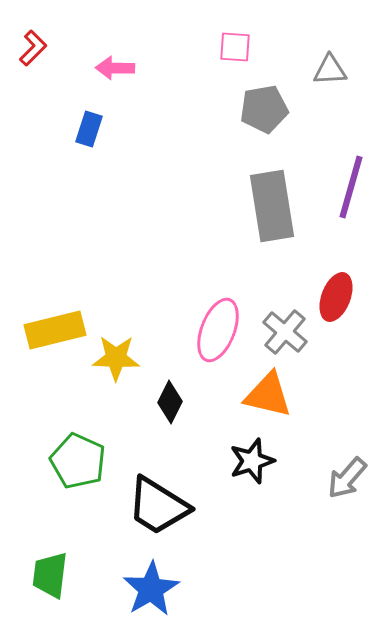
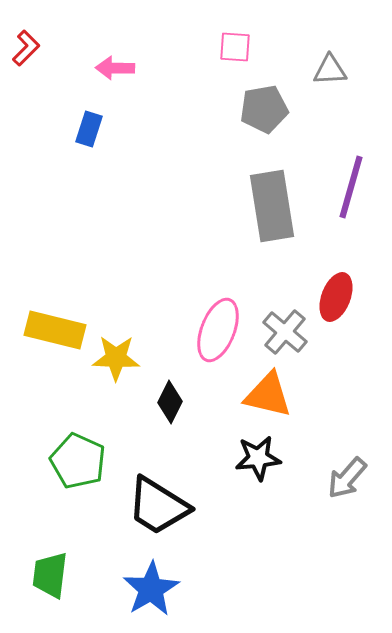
red L-shape: moved 7 px left
yellow rectangle: rotated 28 degrees clockwise
black star: moved 6 px right, 3 px up; rotated 12 degrees clockwise
